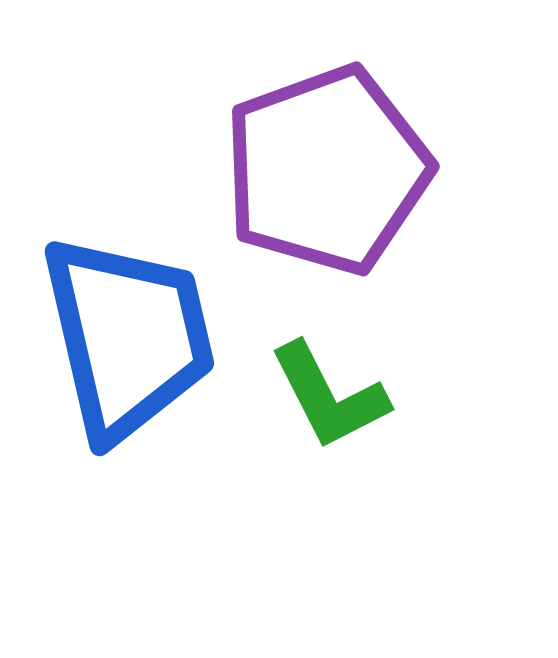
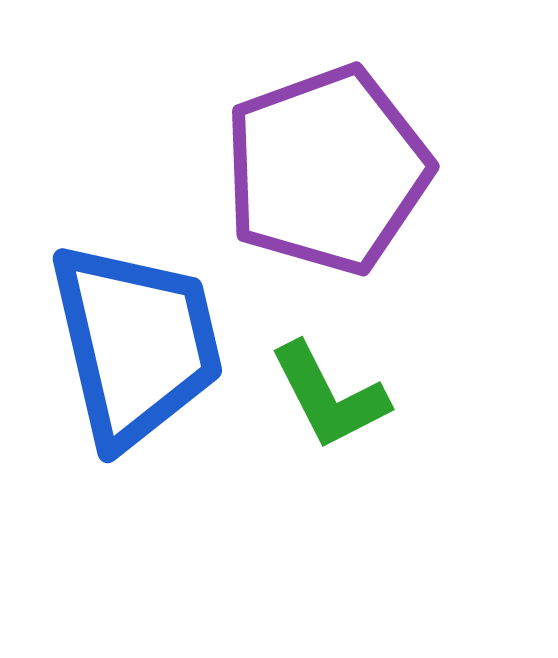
blue trapezoid: moved 8 px right, 7 px down
